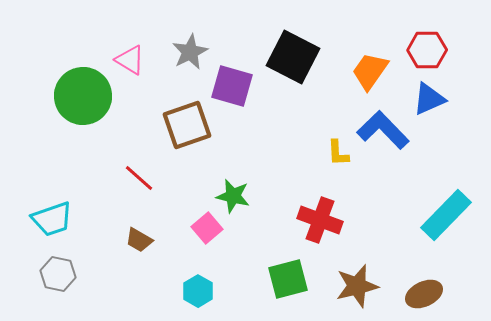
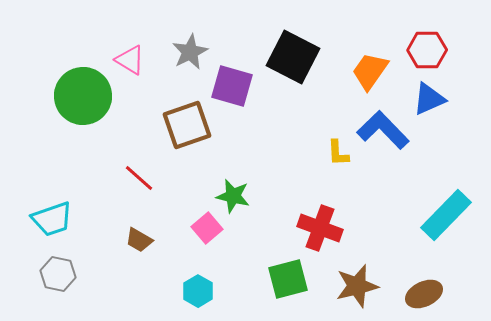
red cross: moved 8 px down
